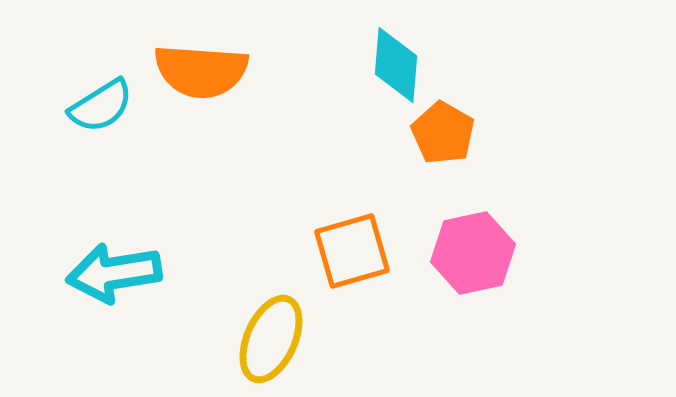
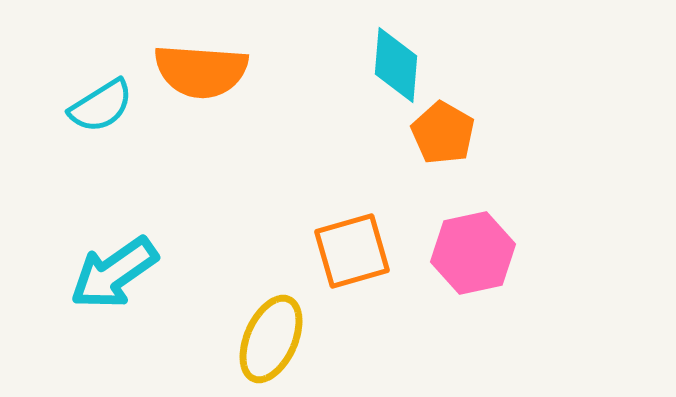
cyan arrow: rotated 26 degrees counterclockwise
